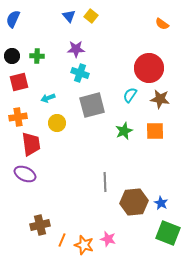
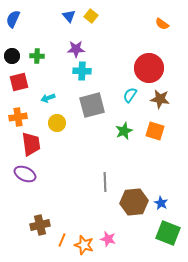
cyan cross: moved 2 px right, 2 px up; rotated 18 degrees counterclockwise
orange square: rotated 18 degrees clockwise
